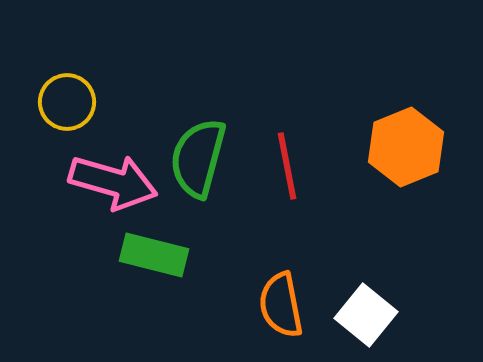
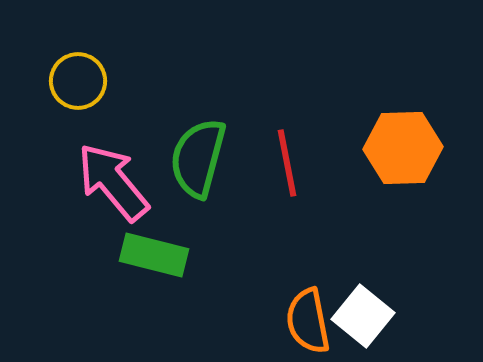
yellow circle: moved 11 px right, 21 px up
orange hexagon: moved 3 px left, 1 px down; rotated 20 degrees clockwise
red line: moved 3 px up
pink arrow: rotated 146 degrees counterclockwise
orange semicircle: moved 27 px right, 16 px down
white square: moved 3 px left, 1 px down
